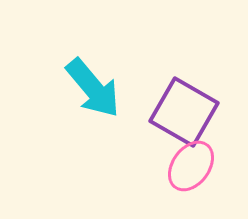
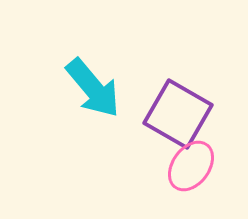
purple square: moved 6 px left, 2 px down
